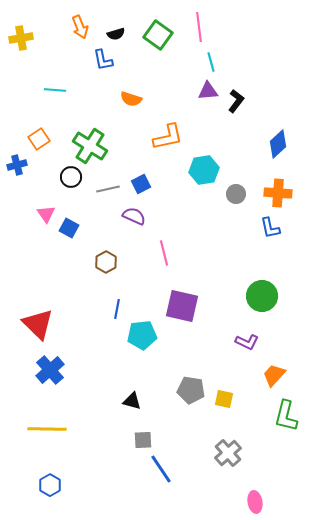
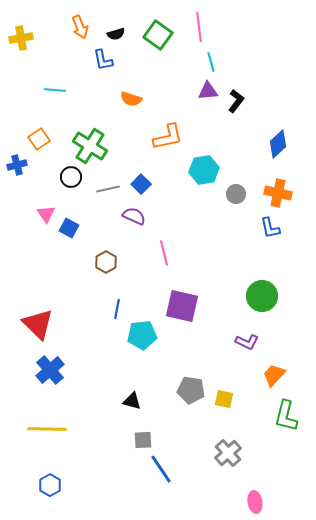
blue square at (141, 184): rotated 18 degrees counterclockwise
orange cross at (278, 193): rotated 8 degrees clockwise
